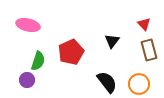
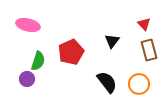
purple circle: moved 1 px up
